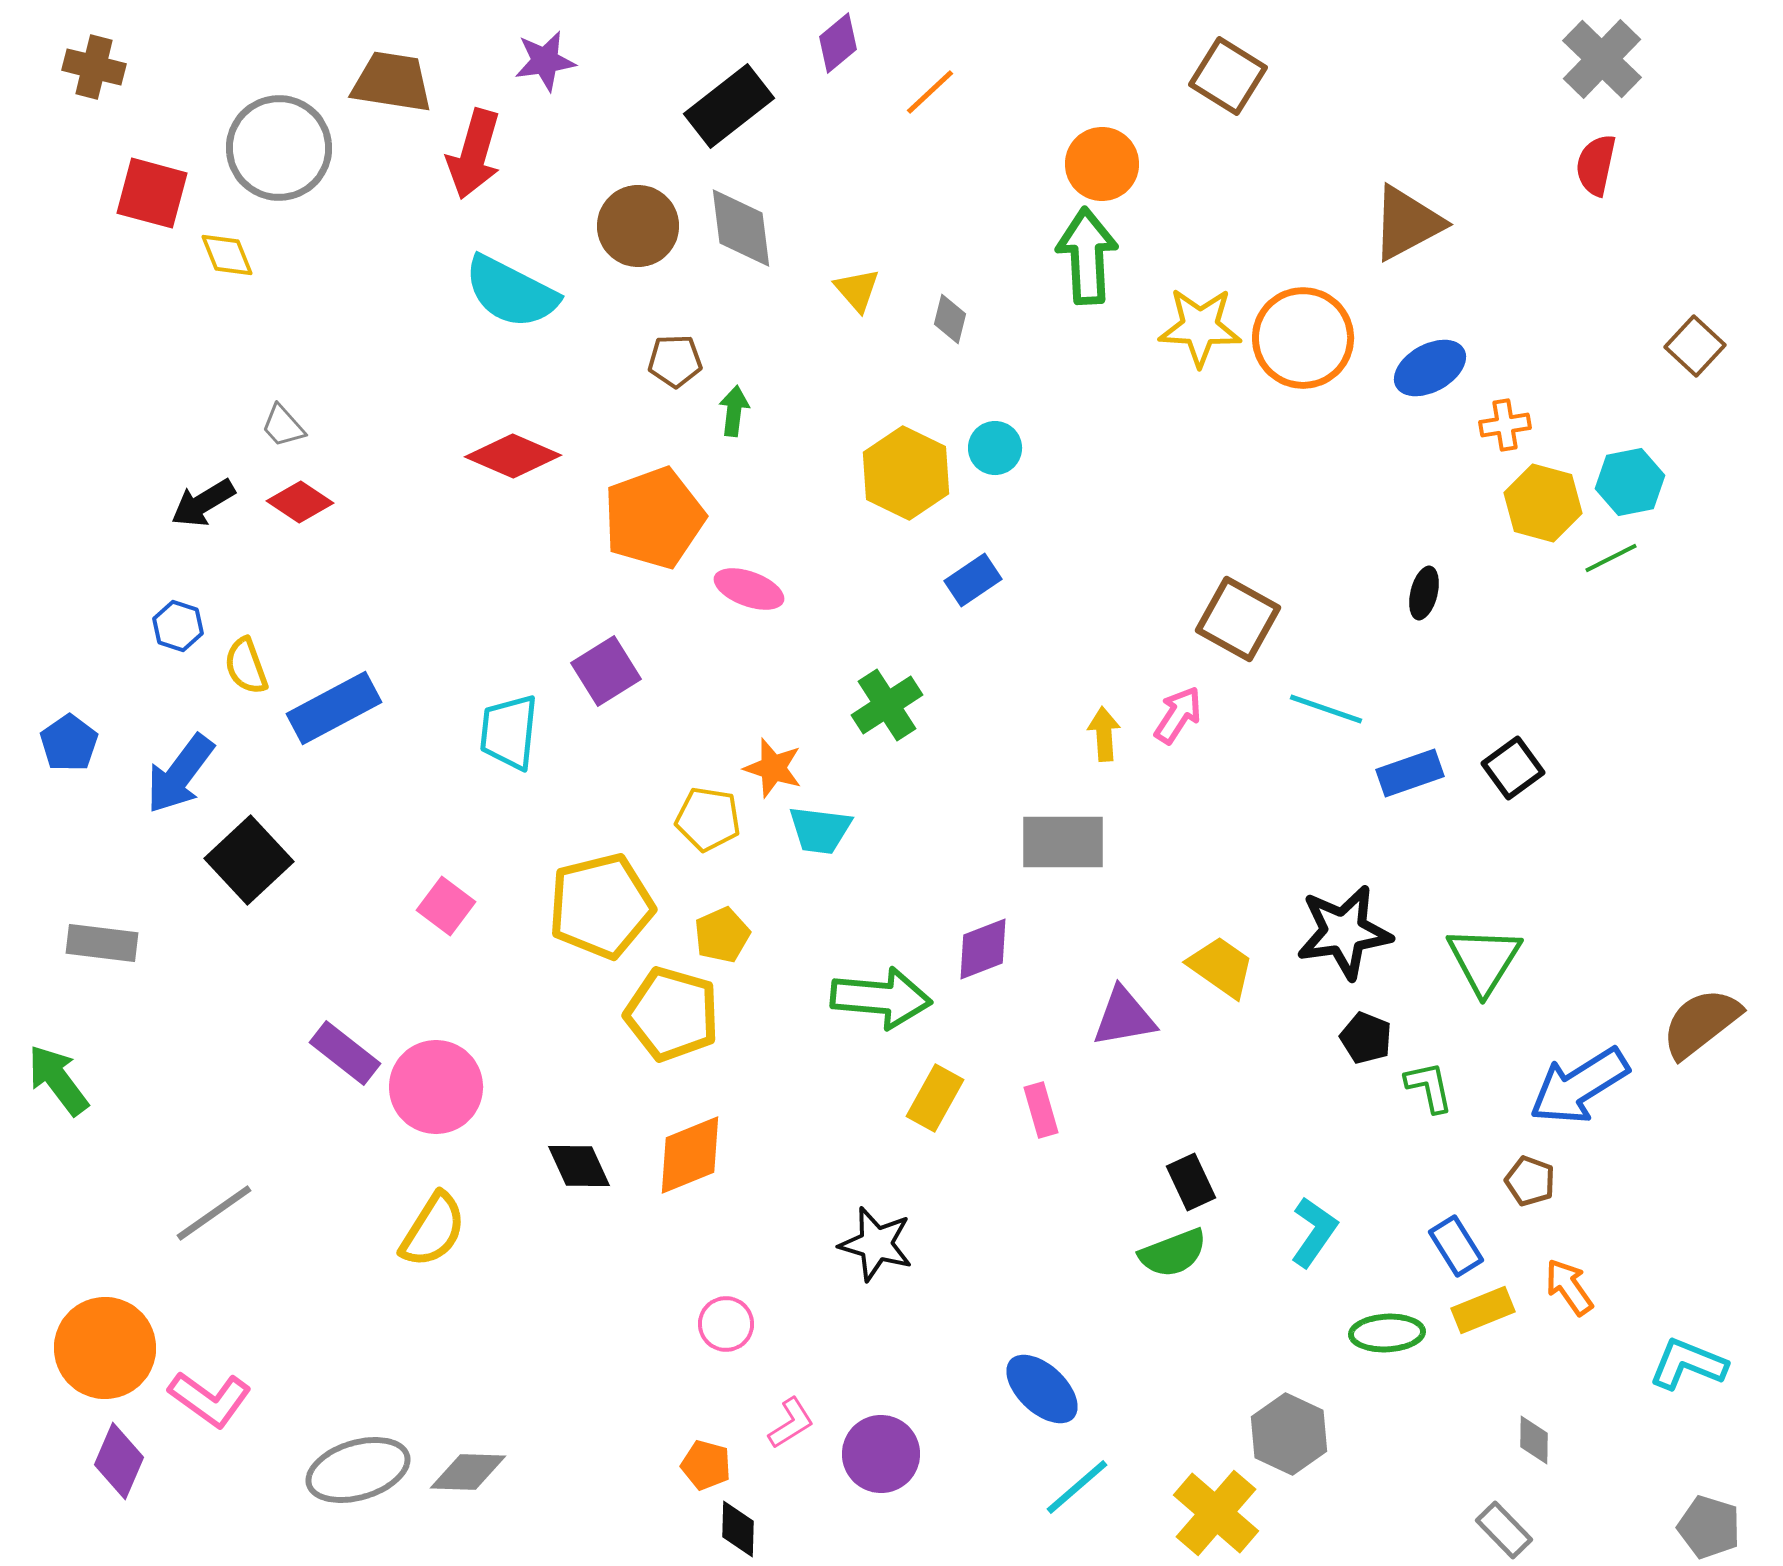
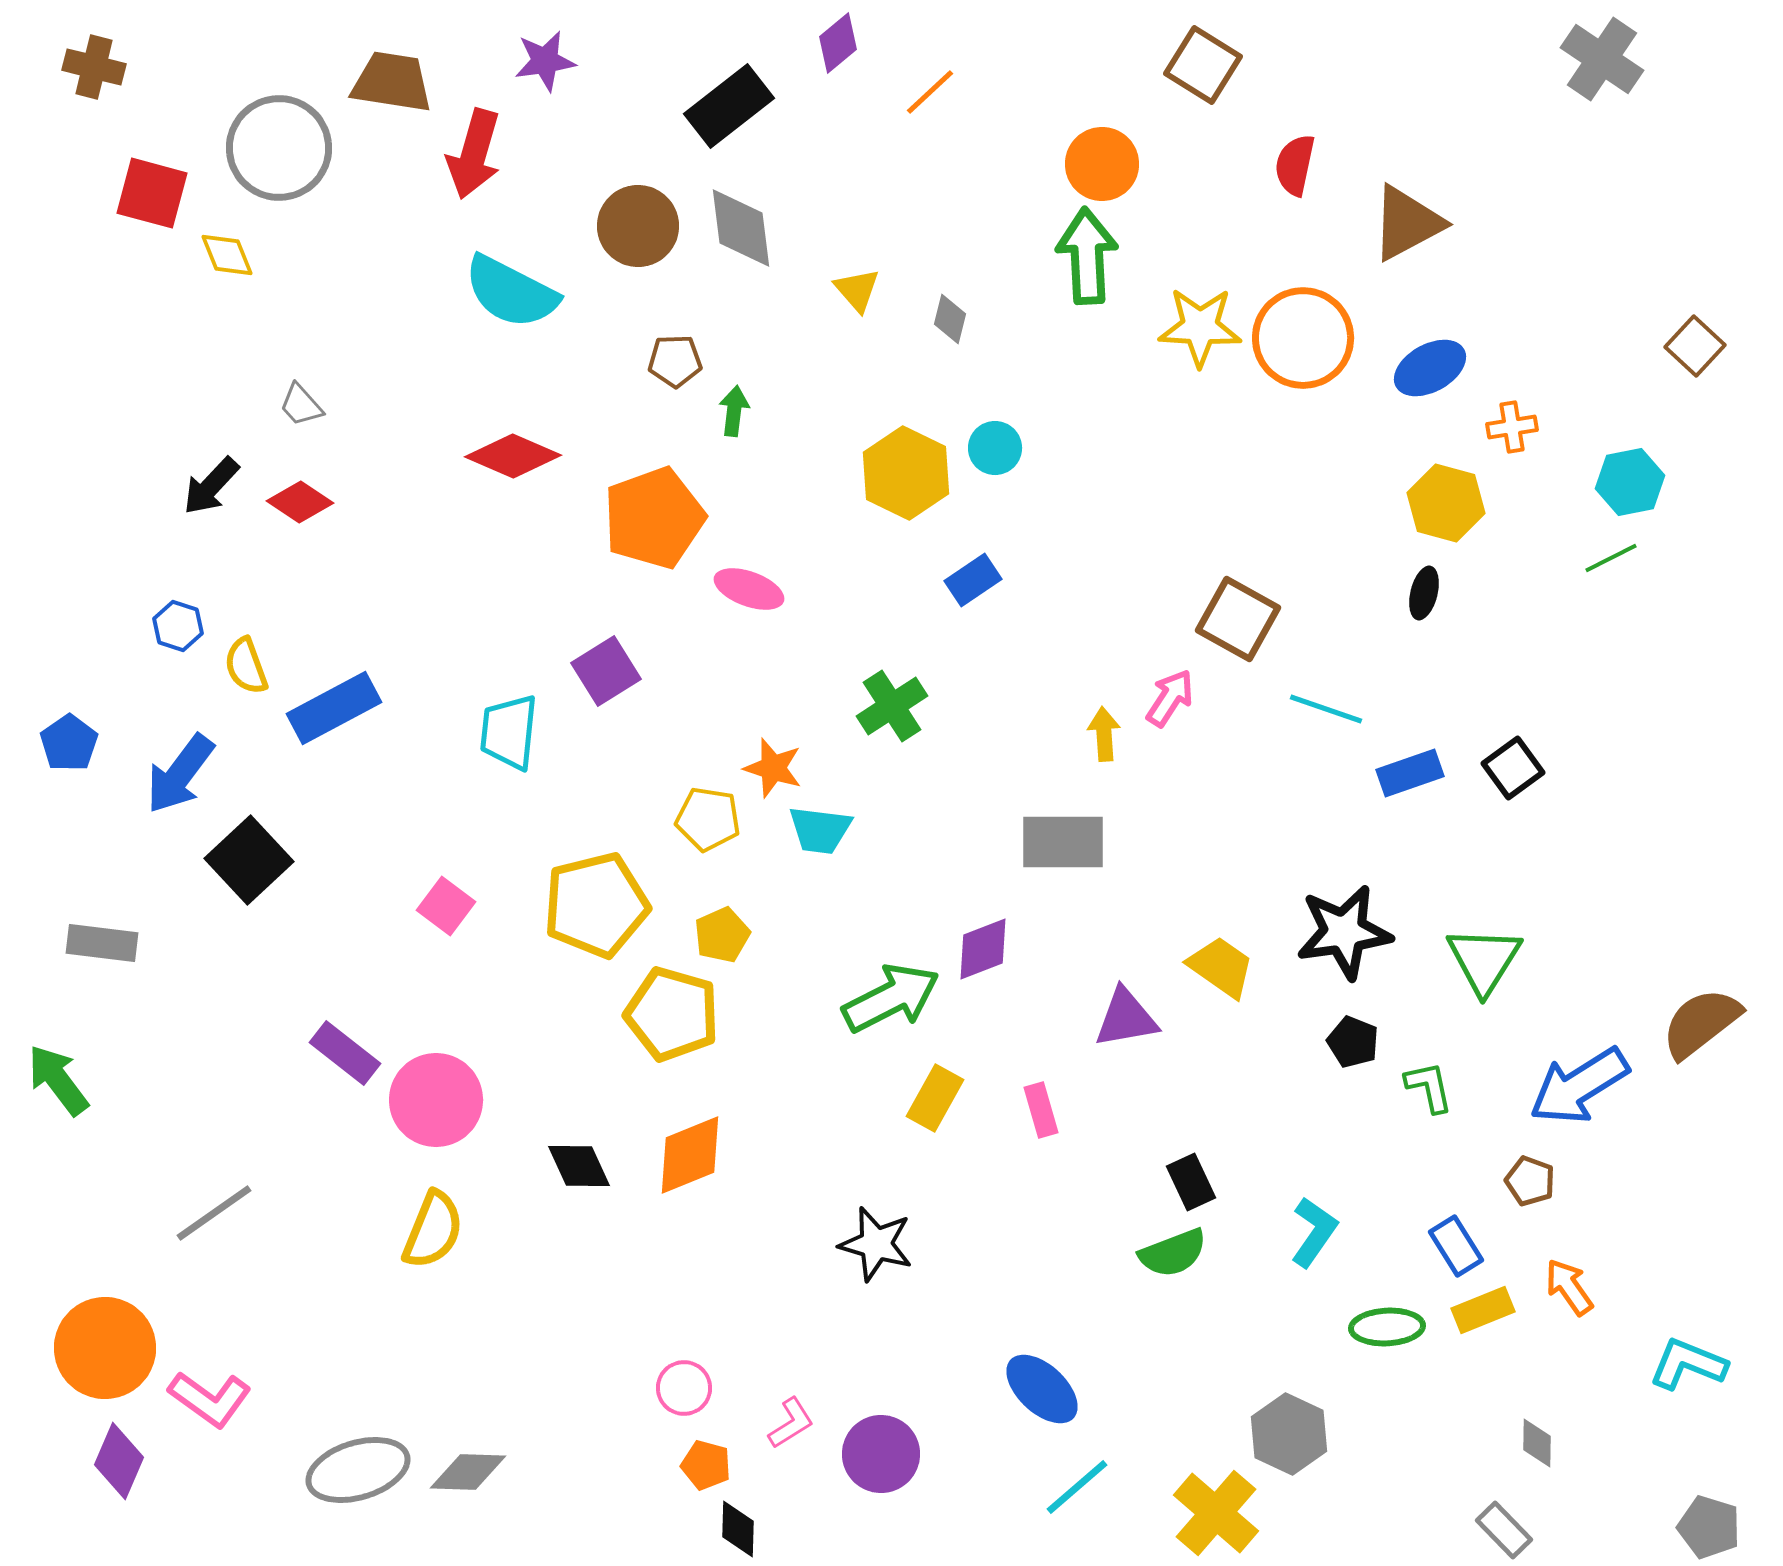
gray cross at (1602, 59): rotated 10 degrees counterclockwise
brown square at (1228, 76): moved 25 px left, 11 px up
red semicircle at (1596, 165): moved 301 px left
orange cross at (1505, 425): moved 7 px right, 2 px down
gray trapezoid at (283, 426): moved 18 px right, 21 px up
black arrow at (203, 503): moved 8 px right, 17 px up; rotated 16 degrees counterclockwise
yellow hexagon at (1543, 503): moved 97 px left
green cross at (887, 705): moved 5 px right, 1 px down
pink arrow at (1178, 715): moved 8 px left, 17 px up
yellow pentagon at (601, 906): moved 5 px left, 1 px up
green arrow at (881, 998): moved 10 px right; rotated 32 degrees counterclockwise
purple triangle at (1124, 1017): moved 2 px right, 1 px down
black pentagon at (1366, 1038): moved 13 px left, 4 px down
pink circle at (436, 1087): moved 13 px down
yellow semicircle at (433, 1230): rotated 10 degrees counterclockwise
pink circle at (726, 1324): moved 42 px left, 64 px down
green ellipse at (1387, 1333): moved 6 px up
gray diamond at (1534, 1440): moved 3 px right, 3 px down
